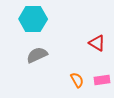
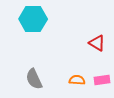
gray semicircle: moved 3 px left, 24 px down; rotated 90 degrees counterclockwise
orange semicircle: rotated 56 degrees counterclockwise
